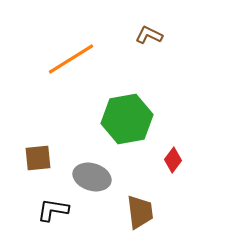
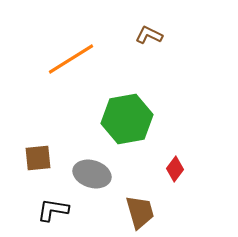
red diamond: moved 2 px right, 9 px down
gray ellipse: moved 3 px up
brown trapezoid: rotated 9 degrees counterclockwise
